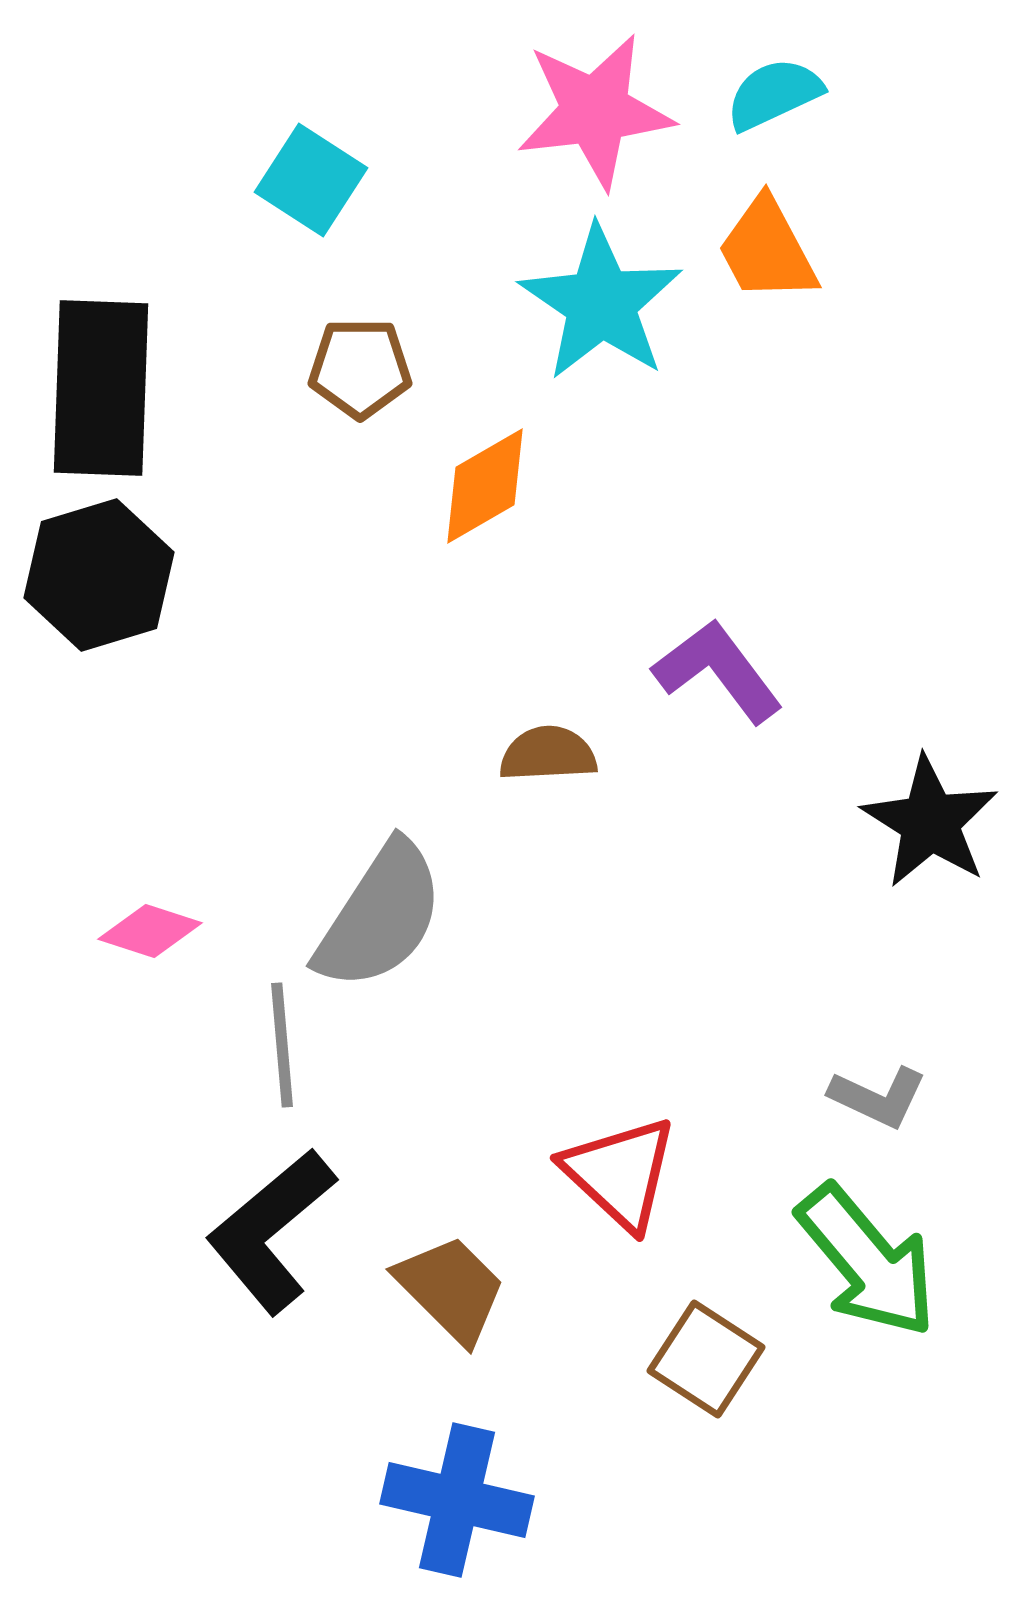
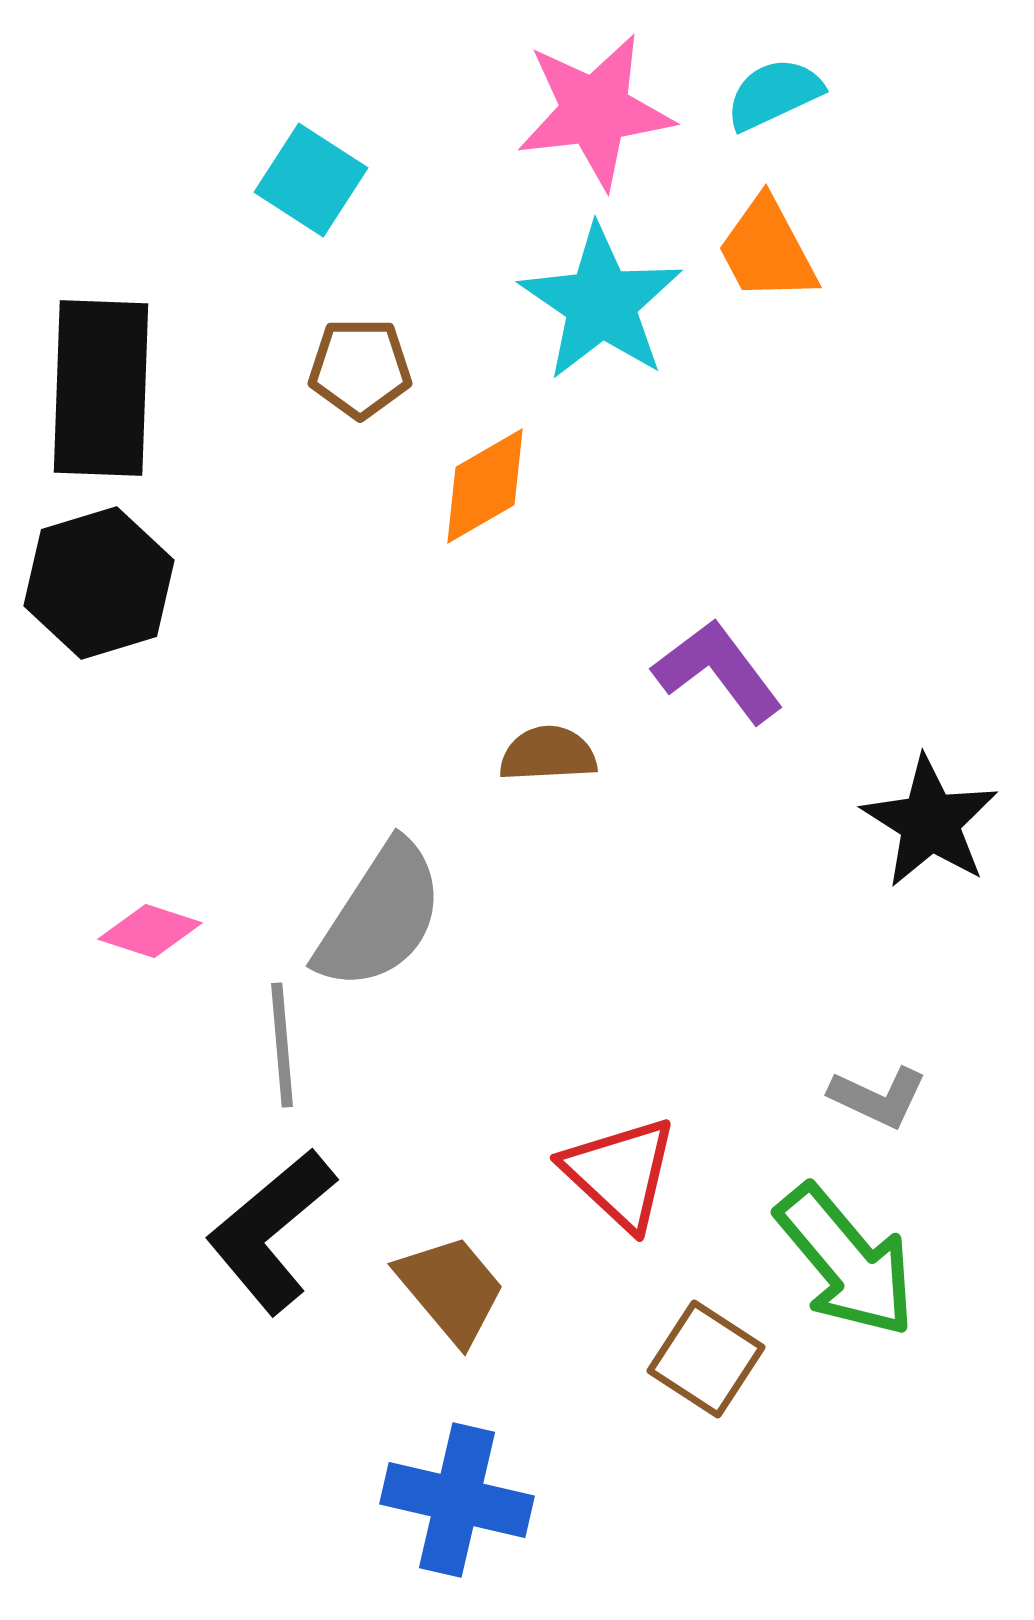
black hexagon: moved 8 px down
green arrow: moved 21 px left
brown trapezoid: rotated 5 degrees clockwise
